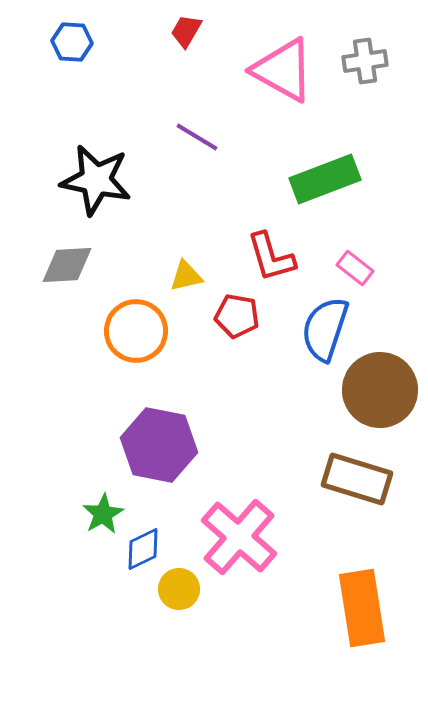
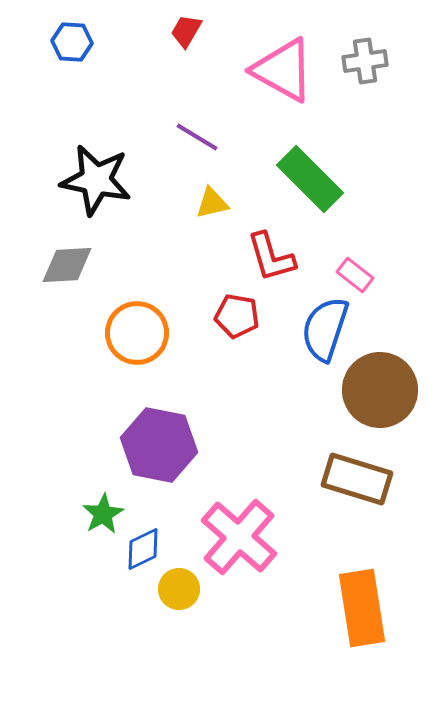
green rectangle: moved 15 px left; rotated 66 degrees clockwise
pink rectangle: moved 7 px down
yellow triangle: moved 26 px right, 73 px up
orange circle: moved 1 px right, 2 px down
